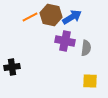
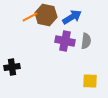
brown hexagon: moved 5 px left
gray semicircle: moved 7 px up
